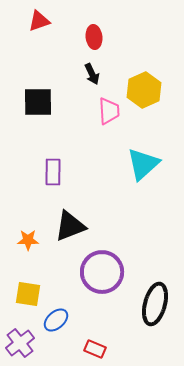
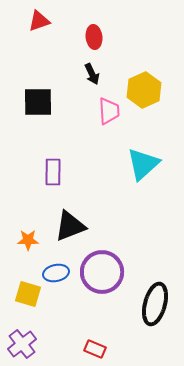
yellow square: rotated 8 degrees clockwise
blue ellipse: moved 47 px up; rotated 30 degrees clockwise
purple cross: moved 2 px right, 1 px down
